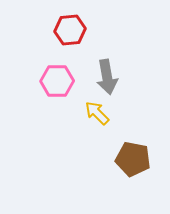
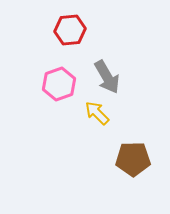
gray arrow: rotated 20 degrees counterclockwise
pink hexagon: moved 2 px right, 3 px down; rotated 20 degrees counterclockwise
brown pentagon: rotated 12 degrees counterclockwise
